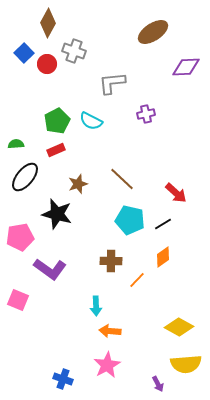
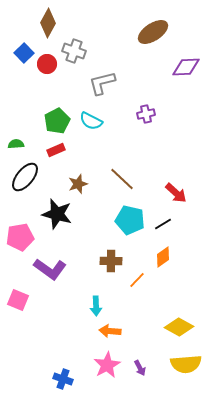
gray L-shape: moved 10 px left; rotated 8 degrees counterclockwise
purple arrow: moved 18 px left, 16 px up
